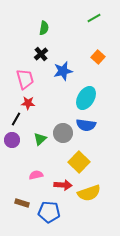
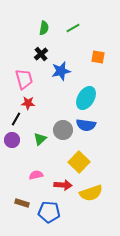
green line: moved 21 px left, 10 px down
orange square: rotated 32 degrees counterclockwise
blue star: moved 2 px left
pink trapezoid: moved 1 px left
gray circle: moved 3 px up
yellow semicircle: moved 2 px right
